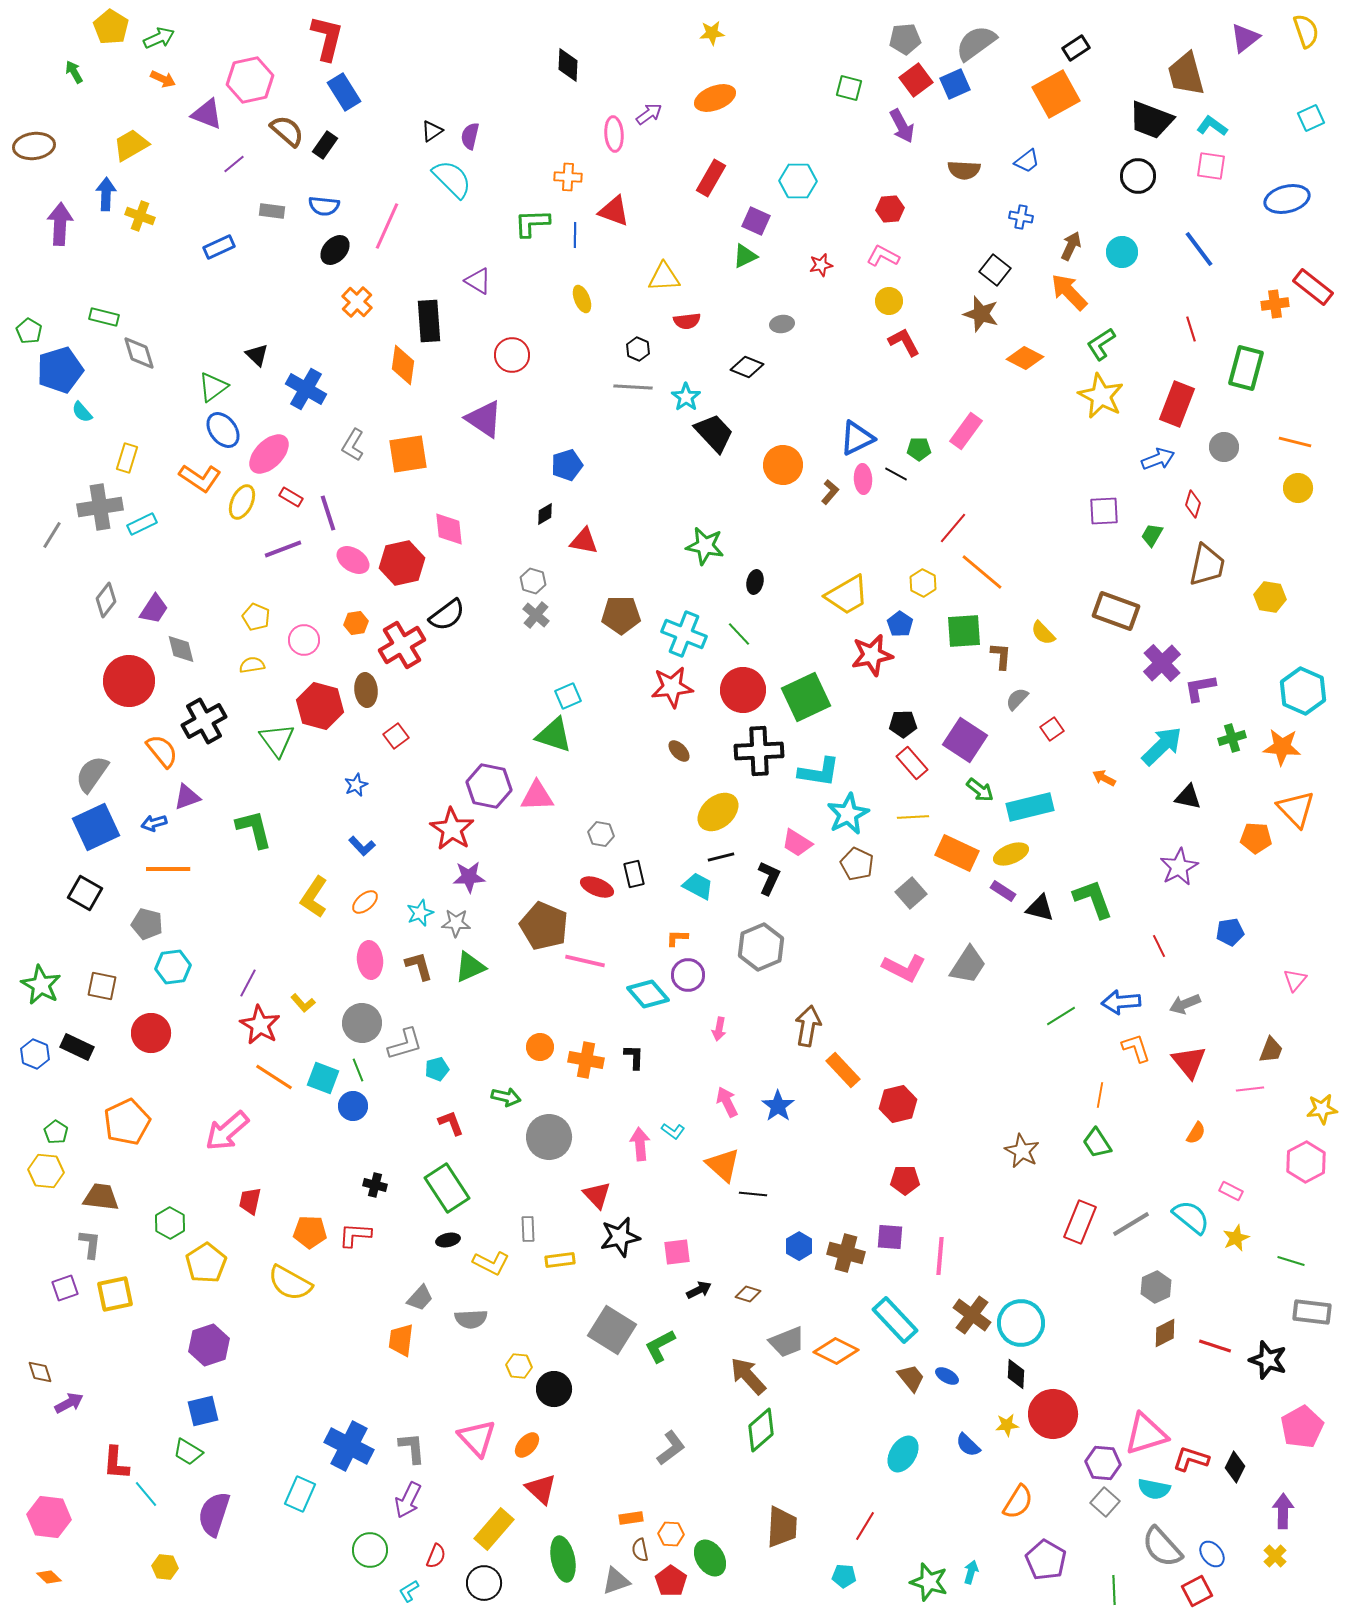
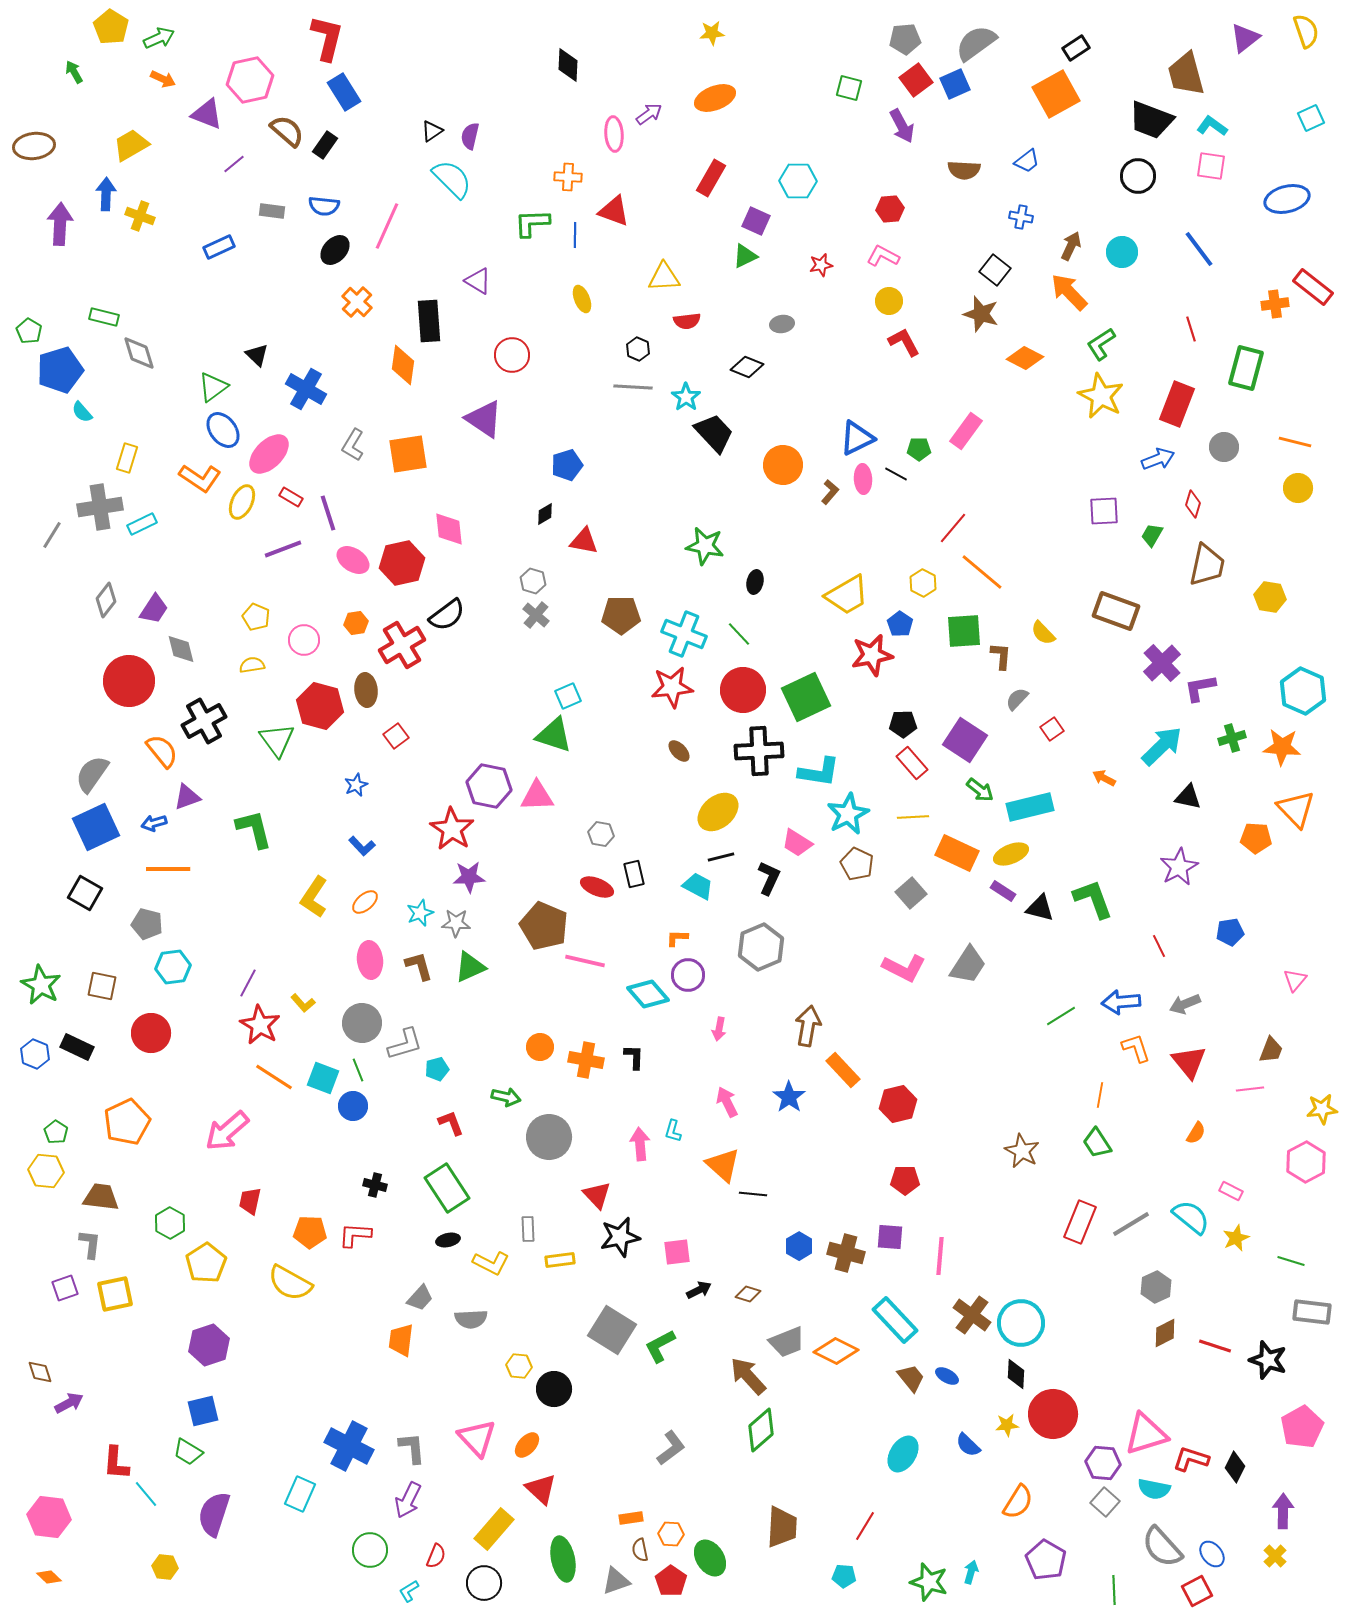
blue star at (778, 1106): moved 11 px right, 9 px up
cyan L-shape at (673, 1131): rotated 70 degrees clockwise
